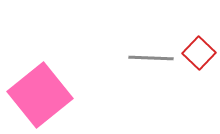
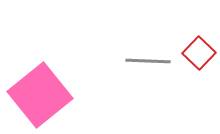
gray line: moved 3 px left, 3 px down
